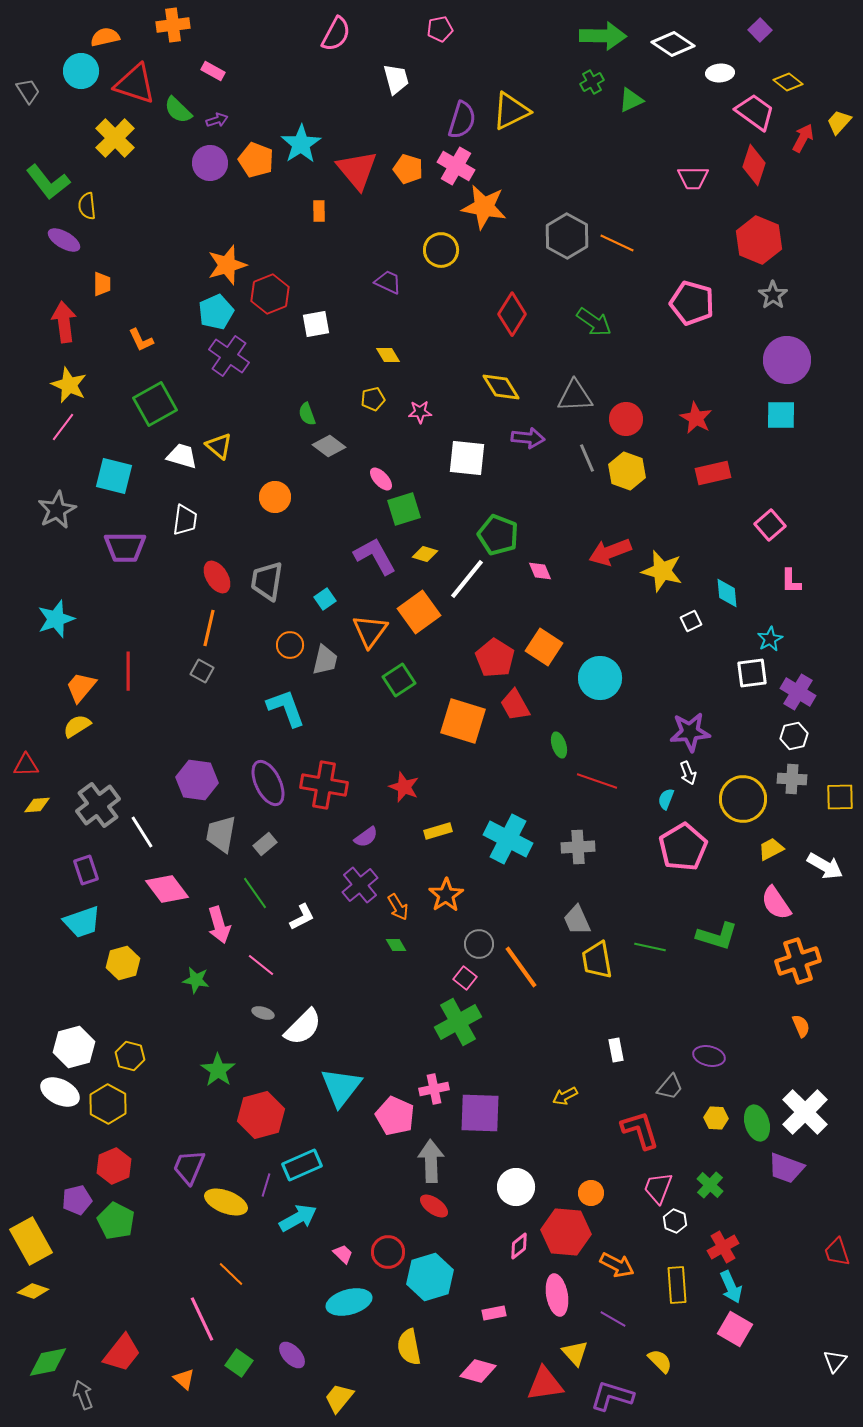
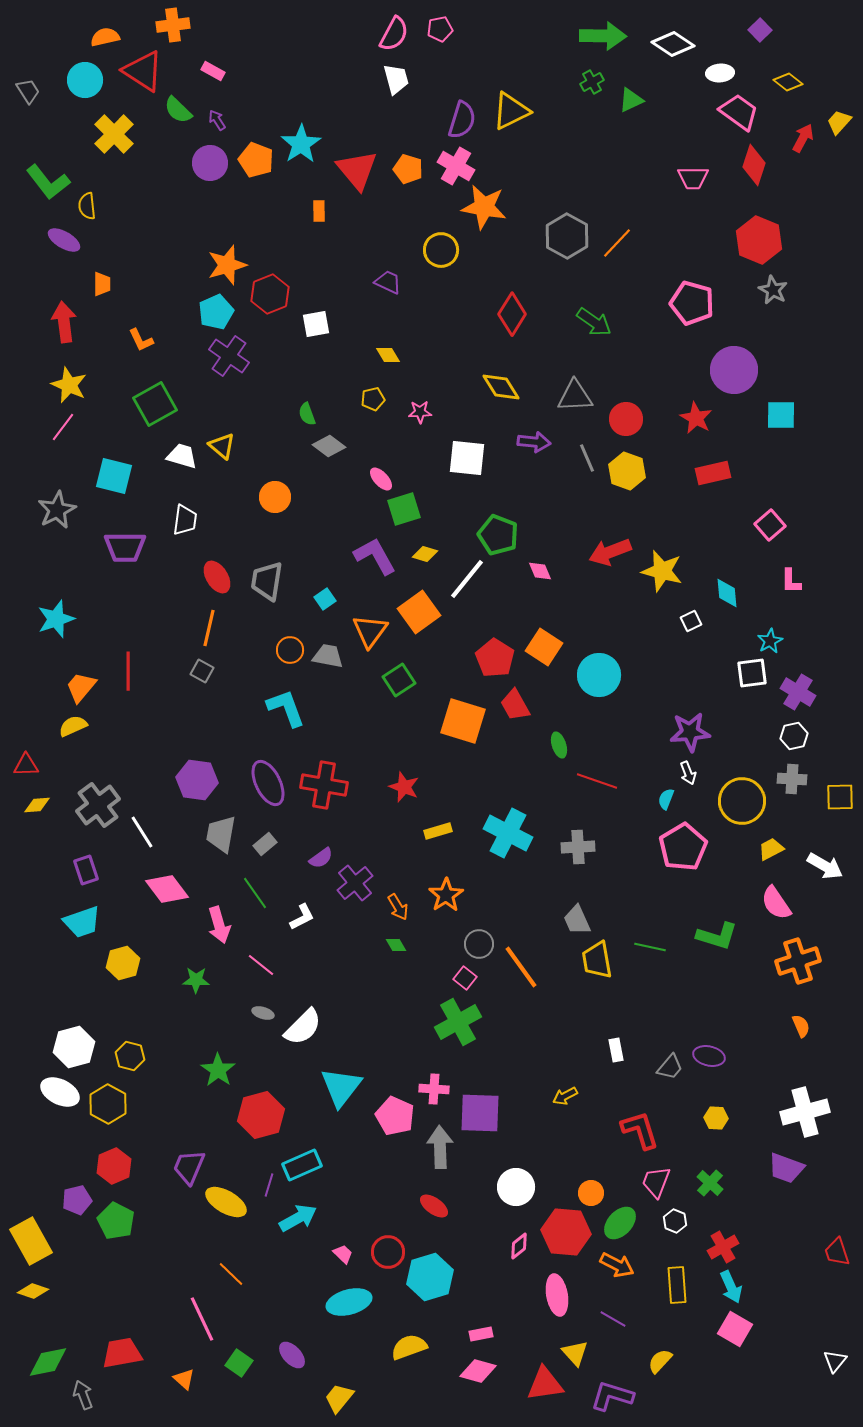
pink semicircle at (336, 34): moved 58 px right
cyan circle at (81, 71): moved 4 px right, 9 px down
red triangle at (135, 84): moved 8 px right, 13 px up; rotated 15 degrees clockwise
pink trapezoid at (755, 112): moved 16 px left
purple arrow at (217, 120): rotated 105 degrees counterclockwise
yellow cross at (115, 138): moved 1 px left, 4 px up
orange line at (617, 243): rotated 72 degrees counterclockwise
gray star at (773, 295): moved 5 px up; rotated 8 degrees counterclockwise
purple circle at (787, 360): moved 53 px left, 10 px down
purple arrow at (528, 438): moved 6 px right, 4 px down
yellow triangle at (219, 446): moved 3 px right
cyan star at (770, 639): moved 2 px down
orange circle at (290, 645): moved 5 px down
gray trapezoid at (325, 660): moved 3 px right, 4 px up; rotated 92 degrees counterclockwise
cyan circle at (600, 678): moved 1 px left, 3 px up
yellow semicircle at (77, 726): moved 4 px left; rotated 8 degrees clockwise
yellow circle at (743, 799): moved 1 px left, 2 px down
purple semicircle at (366, 837): moved 45 px left, 21 px down
cyan cross at (508, 839): moved 6 px up
purple cross at (360, 885): moved 5 px left, 2 px up
green star at (196, 980): rotated 8 degrees counterclockwise
gray trapezoid at (670, 1087): moved 20 px up
pink cross at (434, 1089): rotated 16 degrees clockwise
white cross at (805, 1112): rotated 30 degrees clockwise
green ellipse at (757, 1123): moved 137 px left, 100 px down; rotated 60 degrees clockwise
gray arrow at (431, 1161): moved 9 px right, 14 px up
purple line at (266, 1185): moved 3 px right
green cross at (710, 1185): moved 2 px up
pink trapezoid at (658, 1188): moved 2 px left, 6 px up
yellow ellipse at (226, 1202): rotated 9 degrees clockwise
pink rectangle at (494, 1313): moved 13 px left, 21 px down
yellow semicircle at (409, 1347): rotated 81 degrees clockwise
red trapezoid at (122, 1353): rotated 138 degrees counterclockwise
yellow semicircle at (660, 1361): rotated 92 degrees counterclockwise
